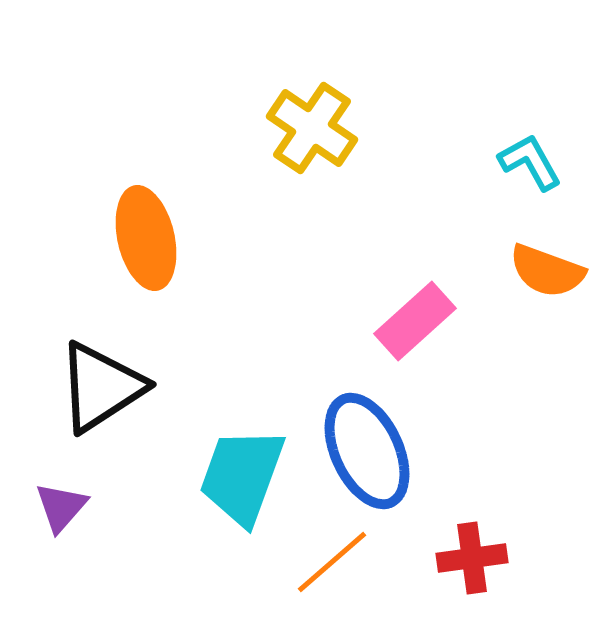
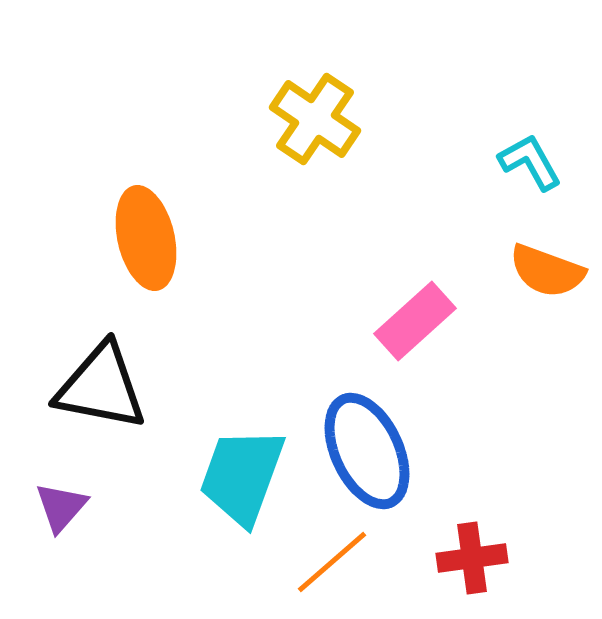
yellow cross: moved 3 px right, 9 px up
black triangle: rotated 44 degrees clockwise
